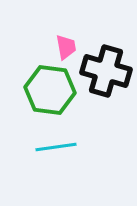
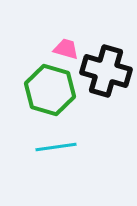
pink trapezoid: moved 2 px down; rotated 64 degrees counterclockwise
green hexagon: rotated 9 degrees clockwise
